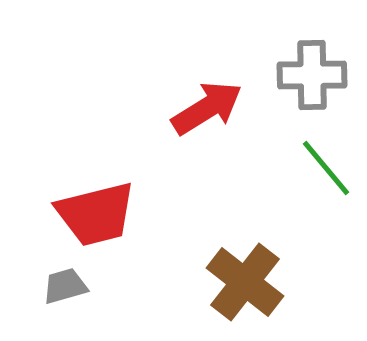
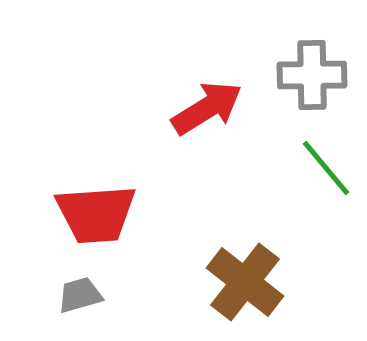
red trapezoid: rotated 10 degrees clockwise
gray trapezoid: moved 15 px right, 9 px down
